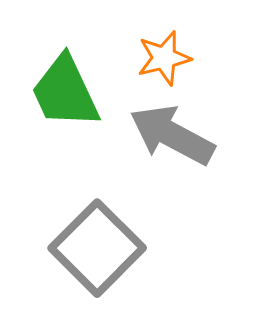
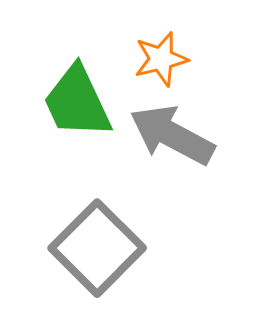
orange star: moved 3 px left, 1 px down
green trapezoid: moved 12 px right, 10 px down
